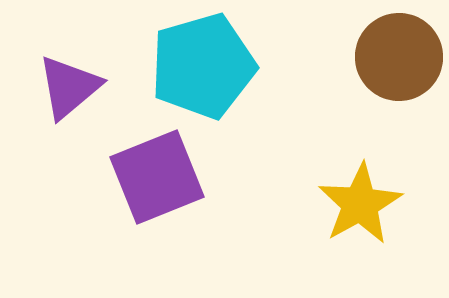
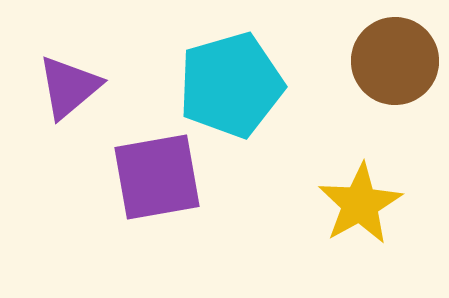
brown circle: moved 4 px left, 4 px down
cyan pentagon: moved 28 px right, 19 px down
purple square: rotated 12 degrees clockwise
